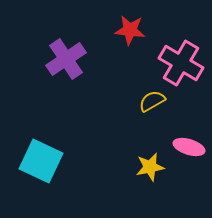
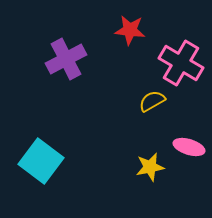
purple cross: rotated 6 degrees clockwise
cyan square: rotated 12 degrees clockwise
